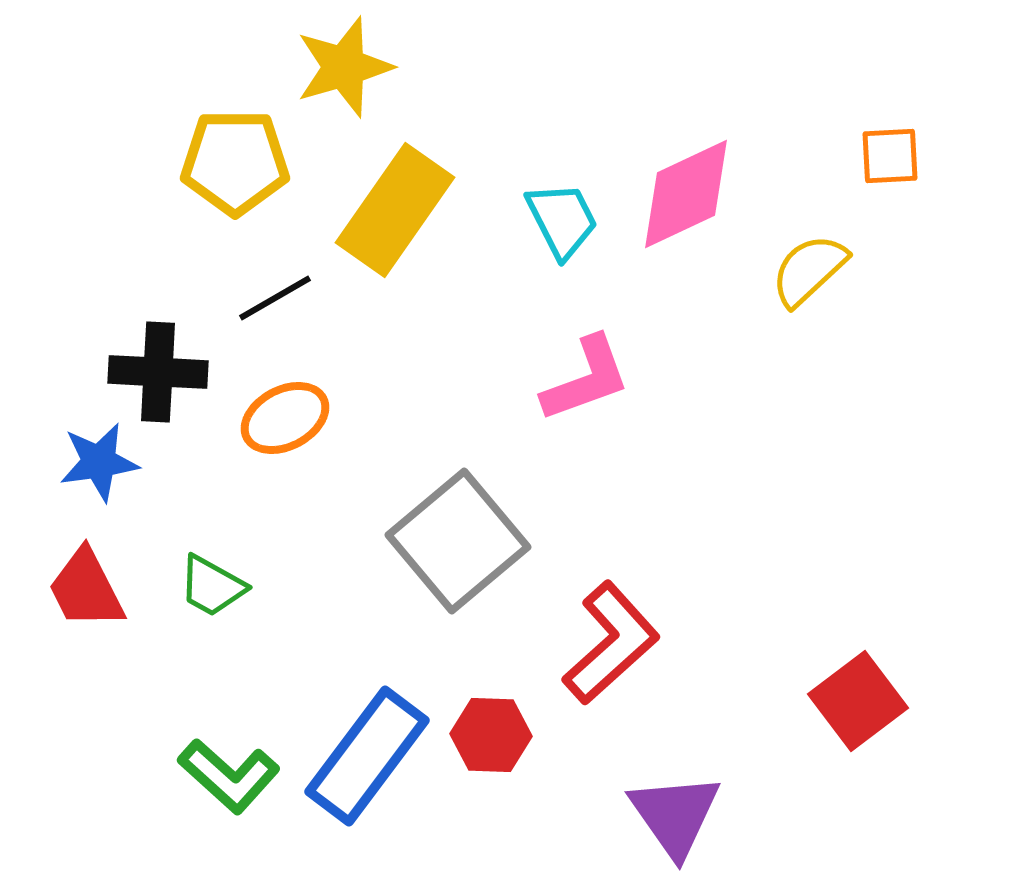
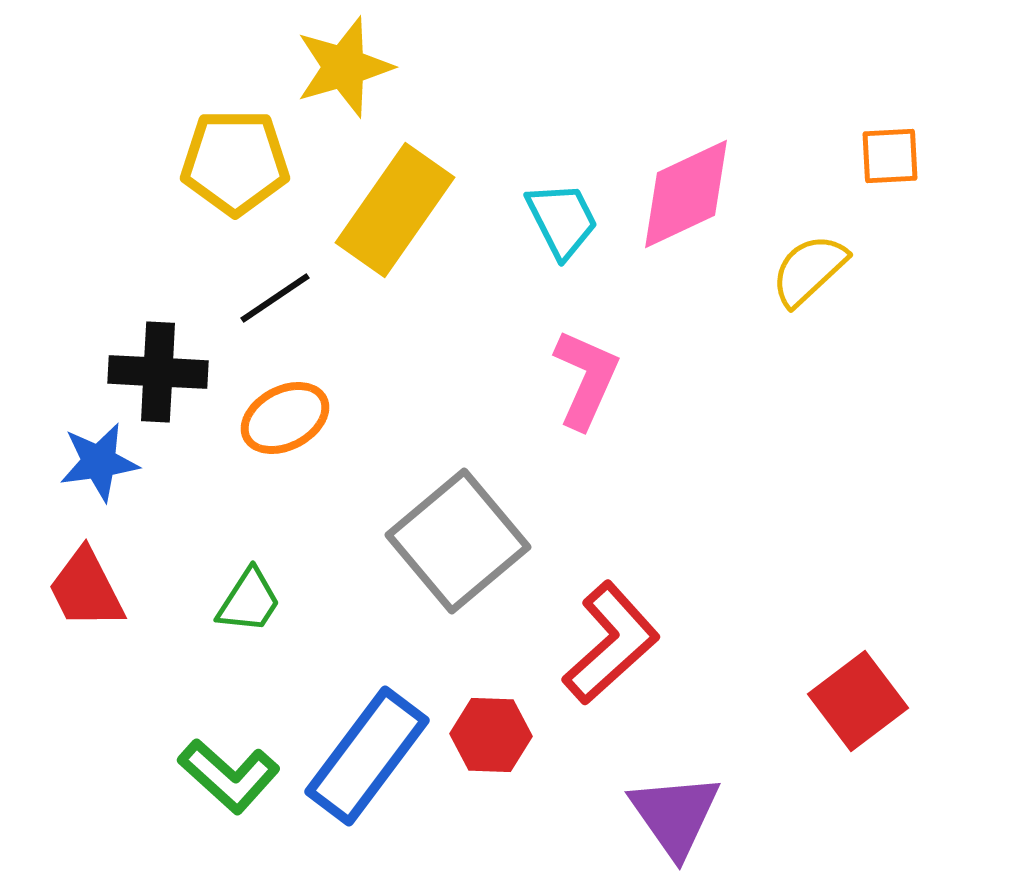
black line: rotated 4 degrees counterclockwise
pink L-shape: rotated 46 degrees counterclockwise
green trapezoid: moved 37 px right, 15 px down; rotated 86 degrees counterclockwise
